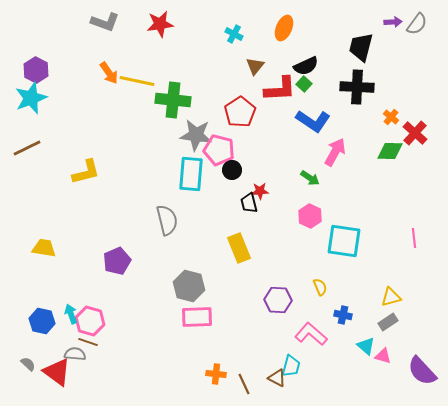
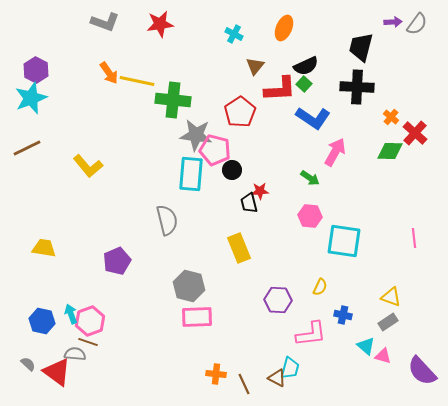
blue L-shape at (313, 121): moved 3 px up
pink pentagon at (219, 150): moved 4 px left
yellow L-shape at (86, 172): moved 2 px right, 6 px up; rotated 64 degrees clockwise
pink hexagon at (310, 216): rotated 20 degrees counterclockwise
yellow semicircle at (320, 287): rotated 48 degrees clockwise
yellow triangle at (391, 297): rotated 35 degrees clockwise
pink hexagon at (90, 321): rotated 24 degrees clockwise
pink L-shape at (311, 334): rotated 132 degrees clockwise
cyan trapezoid at (291, 366): moved 1 px left, 2 px down
